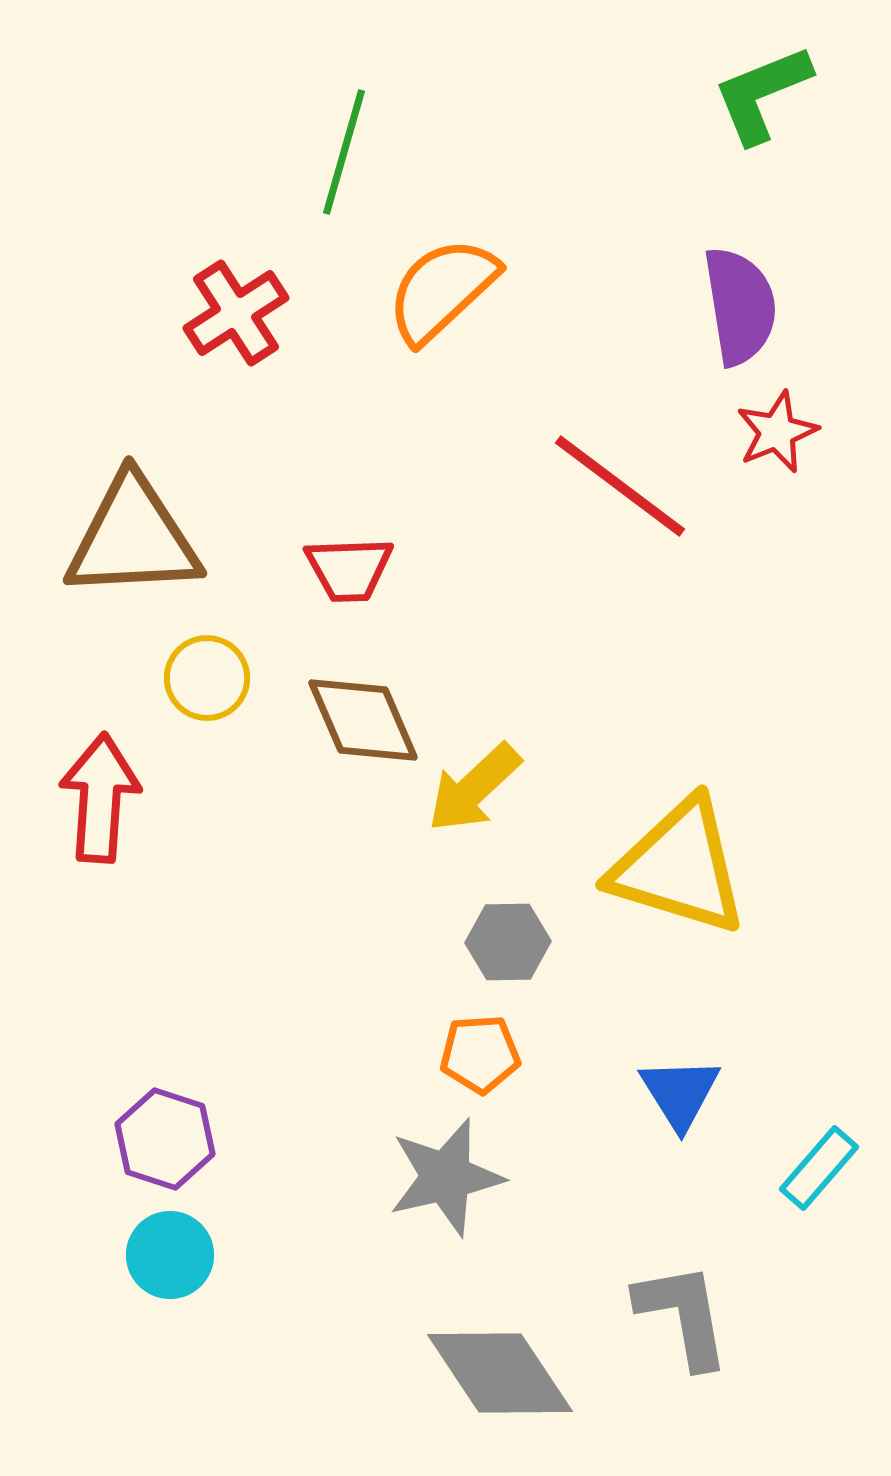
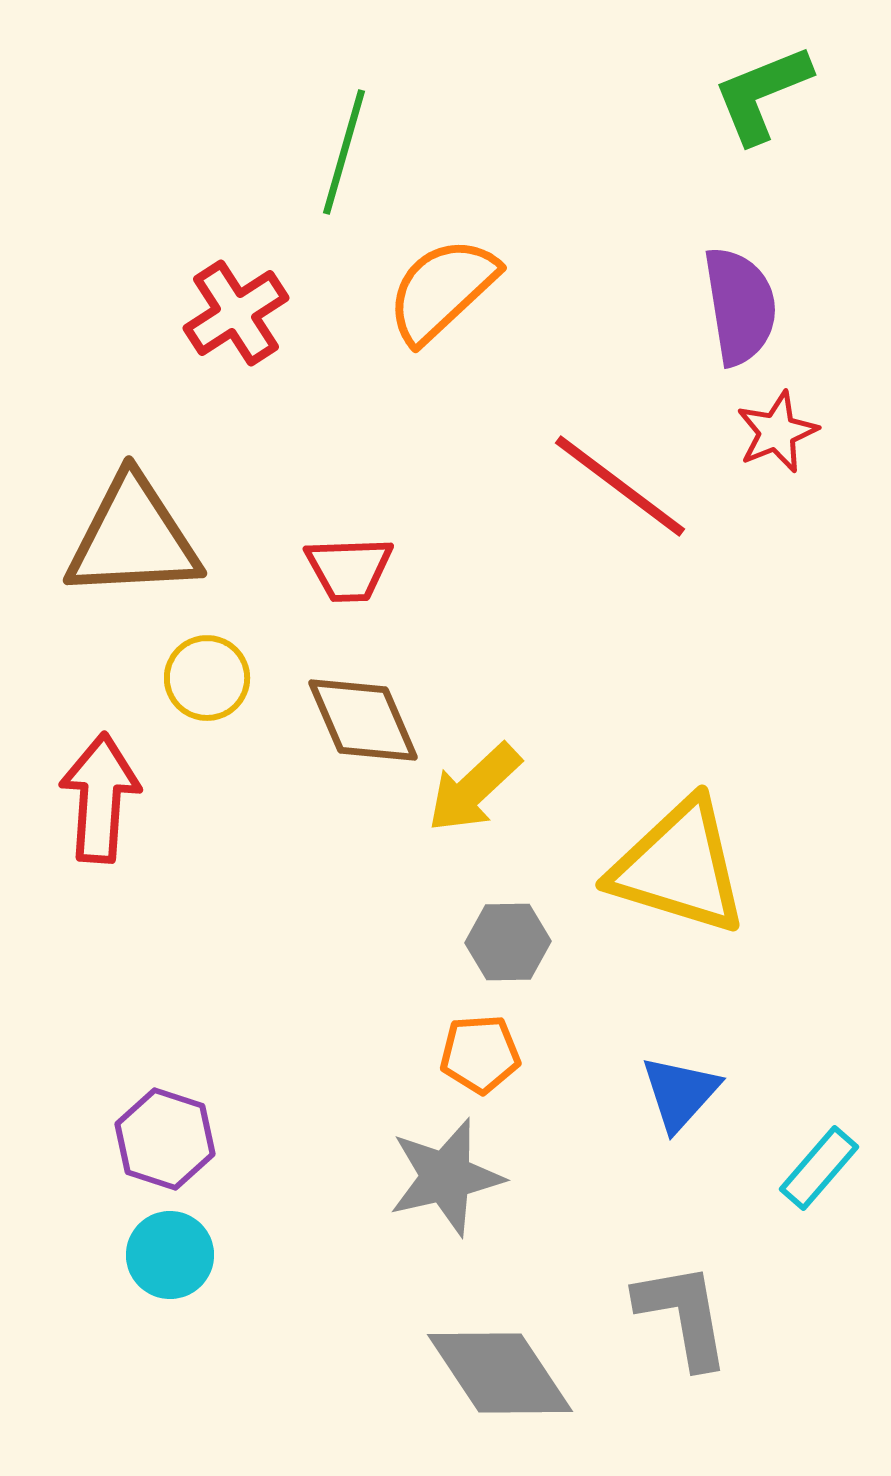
blue triangle: rotated 14 degrees clockwise
